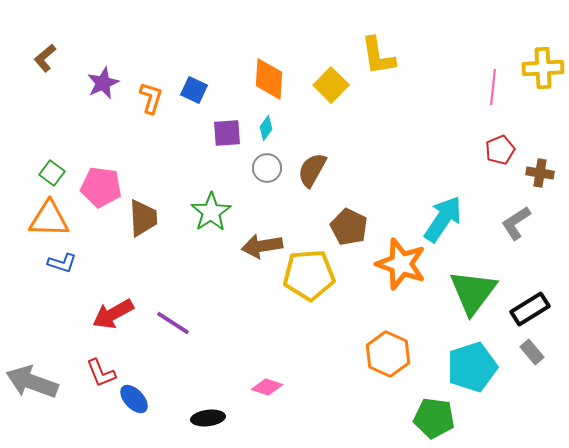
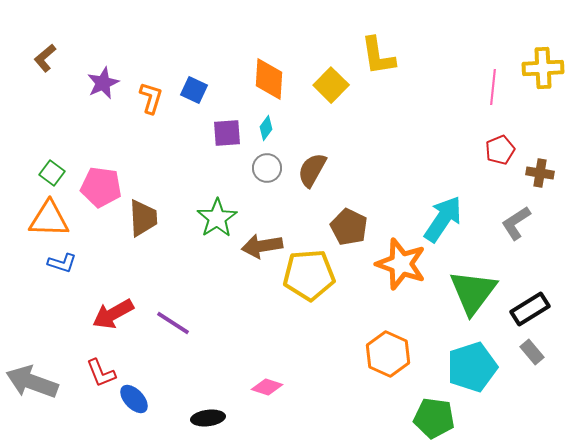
green star: moved 6 px right, 6 px down
